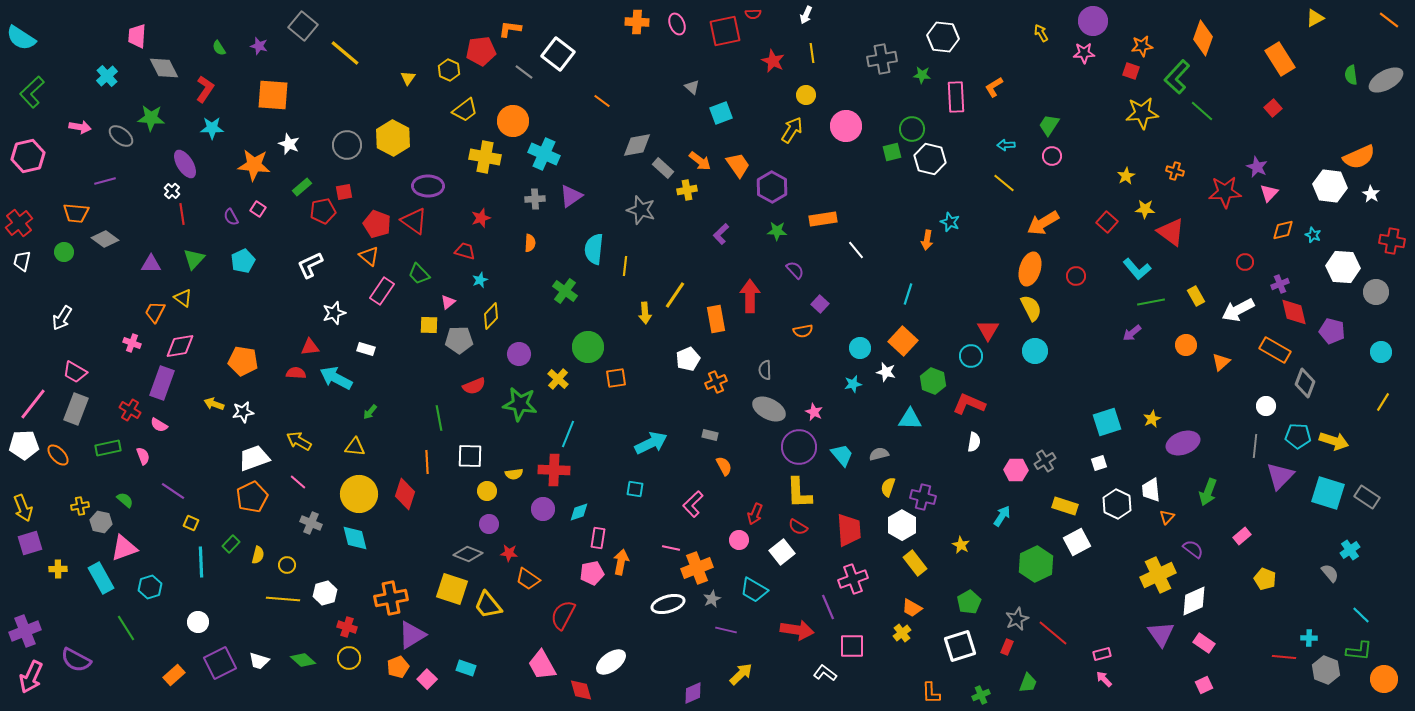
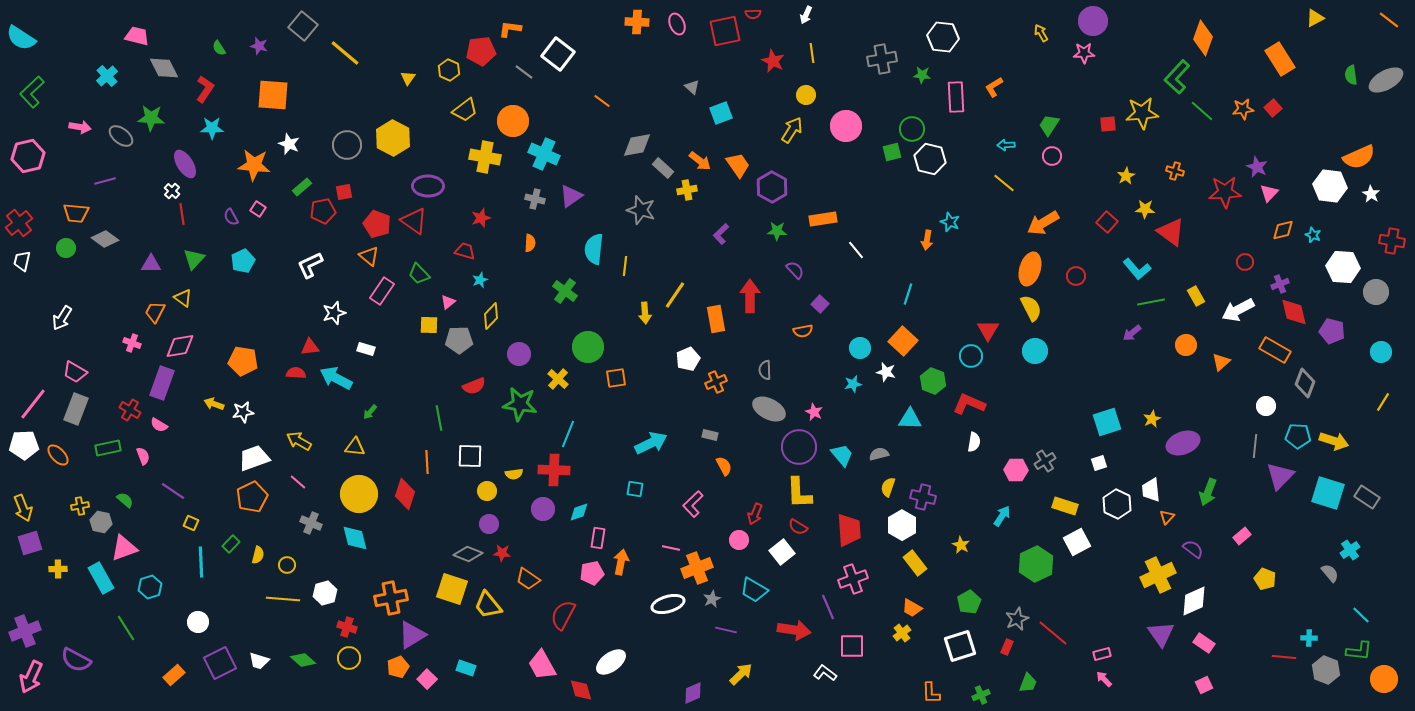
pink trapezoid at (137, 36): rotated 100 degrees clockwise
orange star at (1142, 46): moved 101 px right, 63 px down
red square at (1131, 71): moved 23 px left, 53 px down; rotated 24 degrees counterclockwise
gray cross at (535, 199): rotated 18 degrees clockwise
green circle at (64, 252): moved 2 px right, 4 px up
red star at (509, 553): moved 7 px left
red arrow at (797, 630): moved 3 px left
